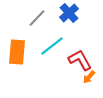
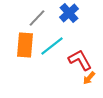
orange rectangle: moved 8 px right, 7 px up
orange arrow: moved 1 px down
